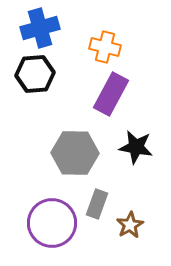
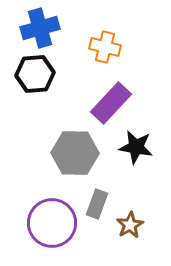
purple rectangle: moved 9 px down; rotated 15 degrees clockwise
